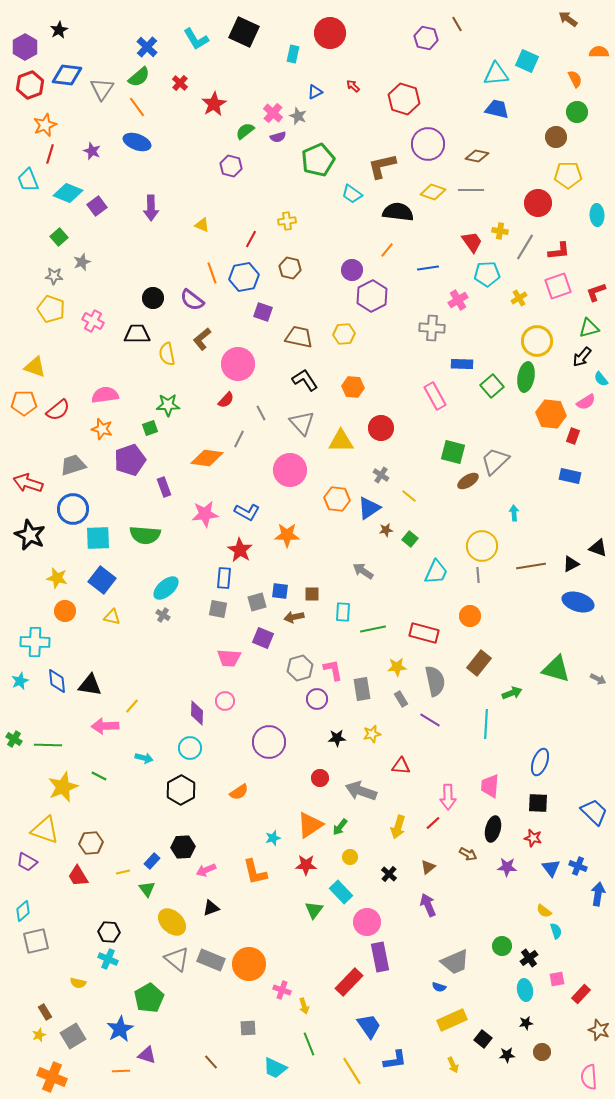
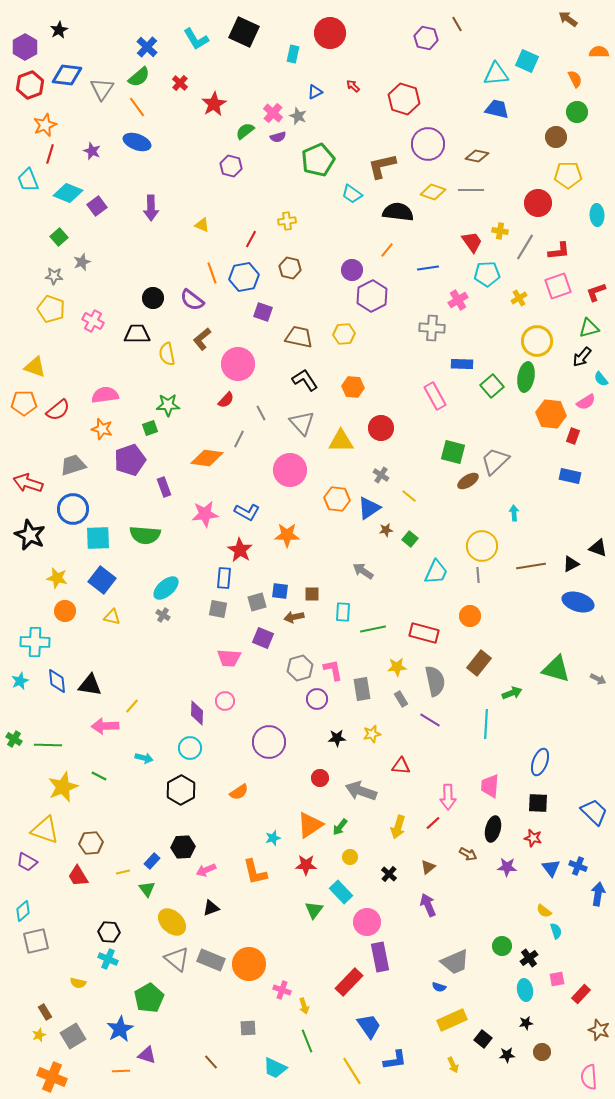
green line at (309, 1044): moved 2 px left, 3 px up
